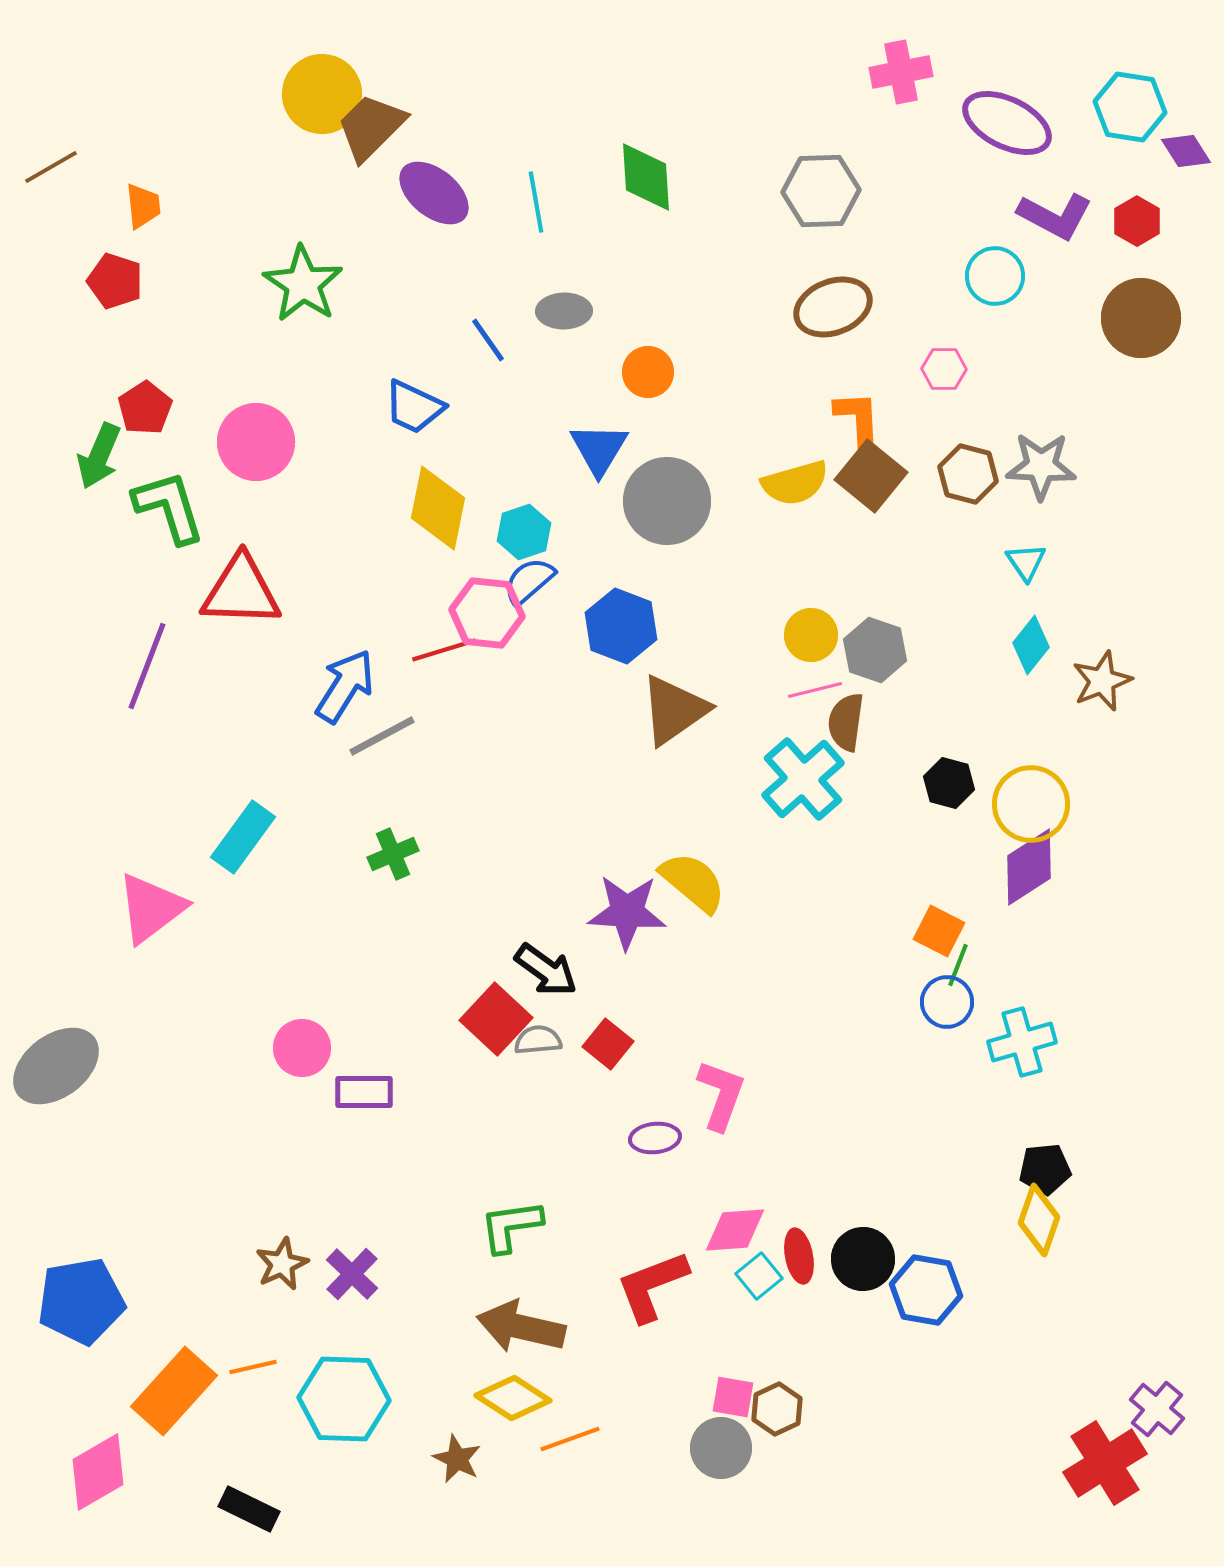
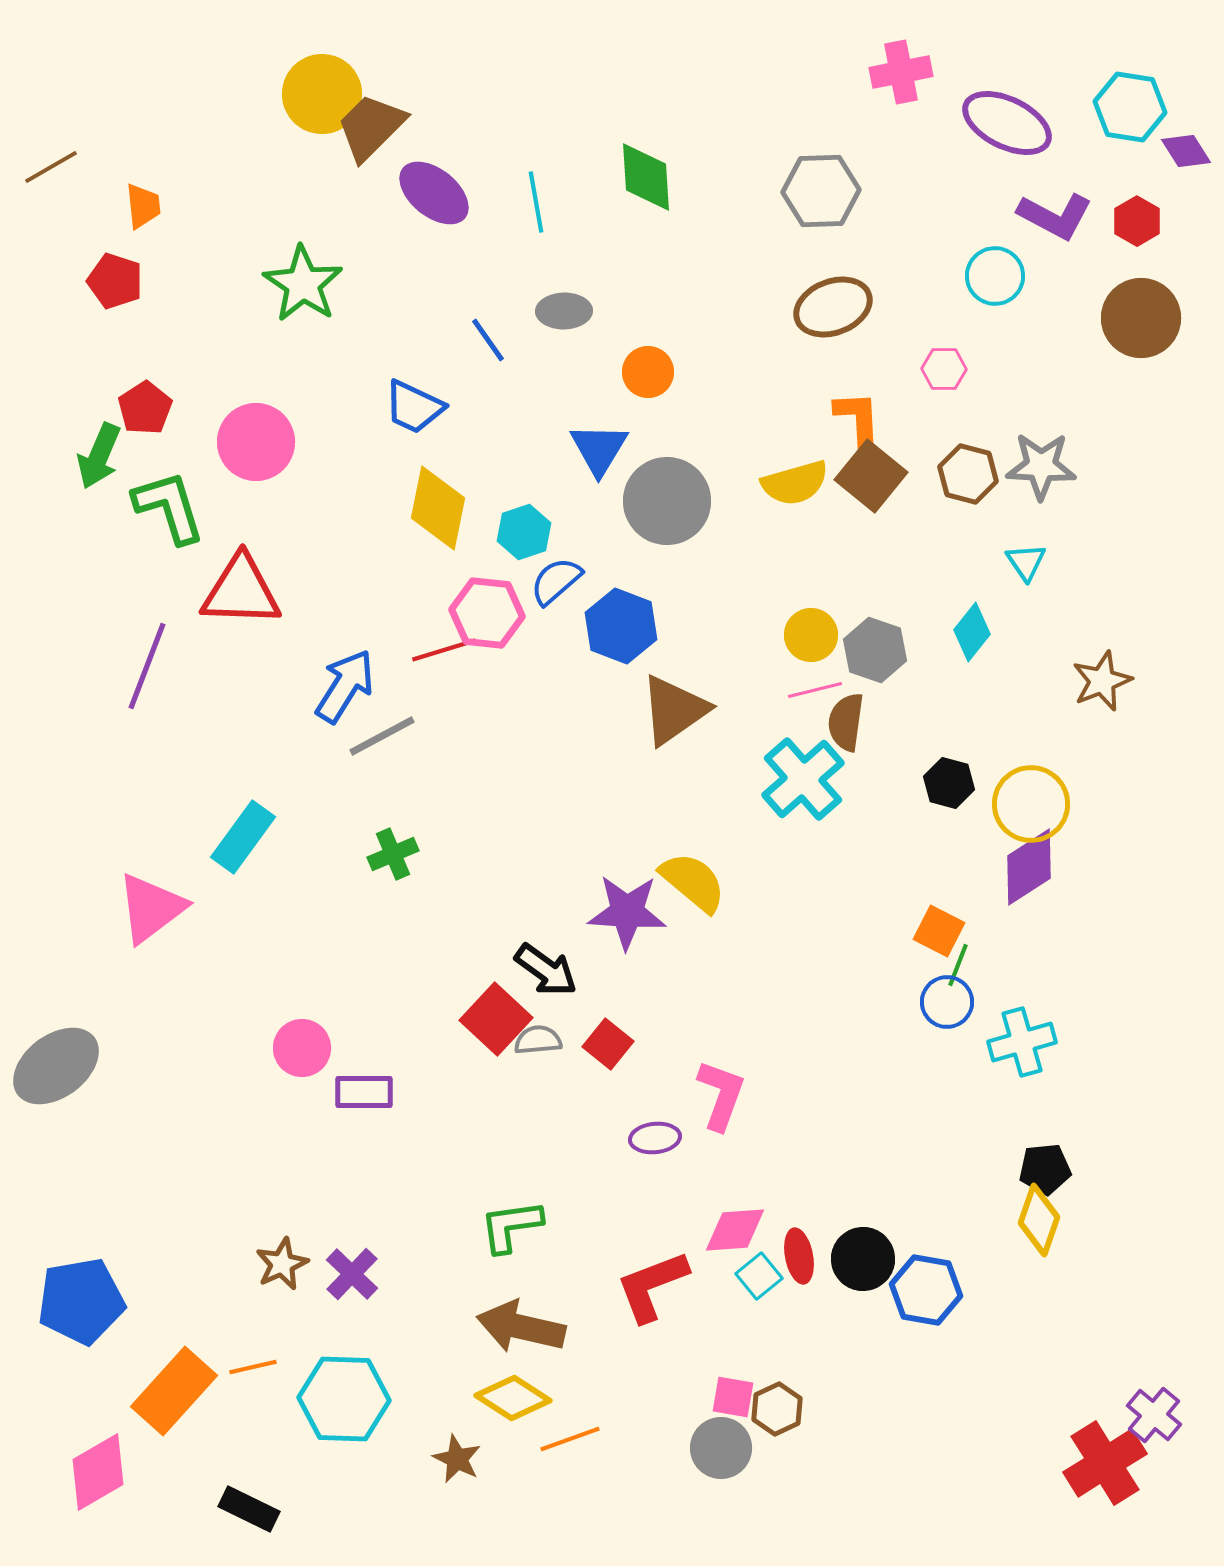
blue semicircle at (529, 581): moved 27 px right
cyan diamond at (1031, 645): moved 59 px left, 13 px up
purple cross at (1157, 1409): moved 3 px left, 6 px down
